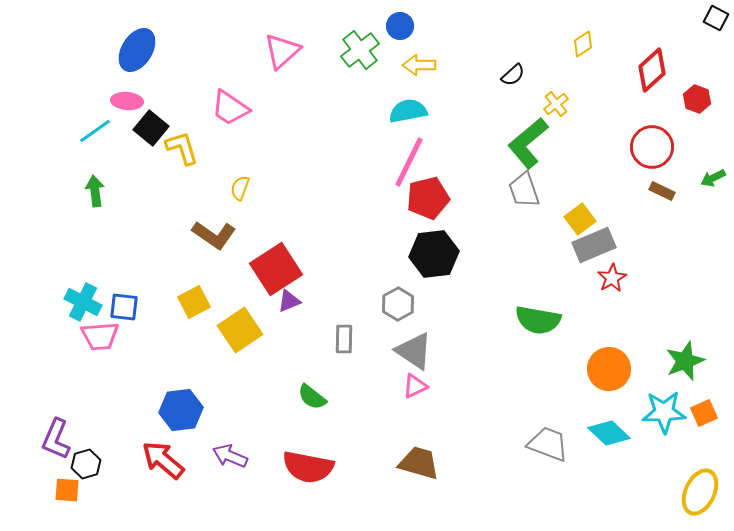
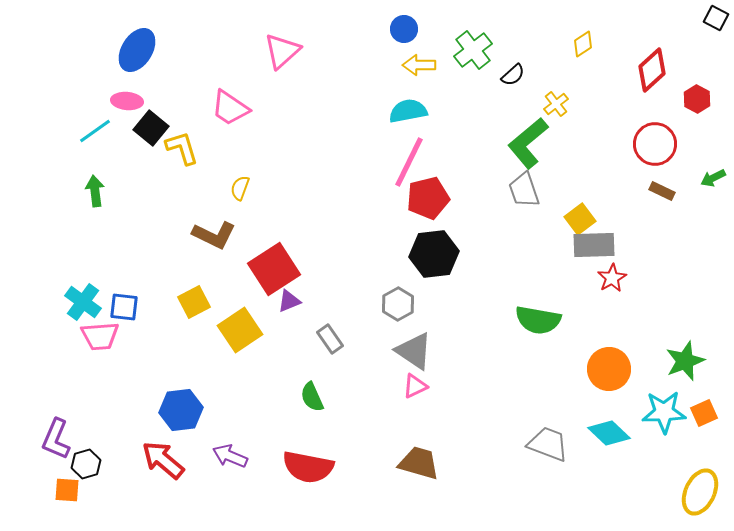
blue circle at (400, 26): moved 4 px right, 3 px down
green cross at (360, 50): moved 113 px right
red hexagon at (697, 99): rotated 8 degrees clockwise
red circle at (652, 147): moved 3 px right, 3 px up
brown L-shape at (214, 235): rotated 9 degrees counterclockwise
gray rectangle at (594, 245): rotated 21 degrees clockwise
red square at (276, 269): moved 2 px left
cyan cross at (83, 302): rotated 9 degrees clockwise
gray rectangle at (344, 339): moved 14 px left; rotated 36 degrees counterclockwise
green semicircle at (312, 397): rotated 28 degrees clockwise
